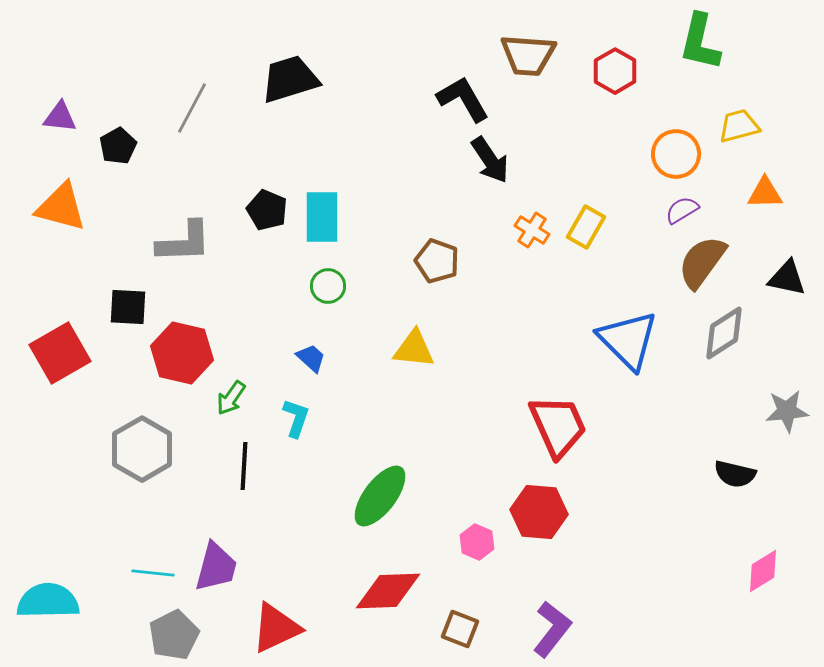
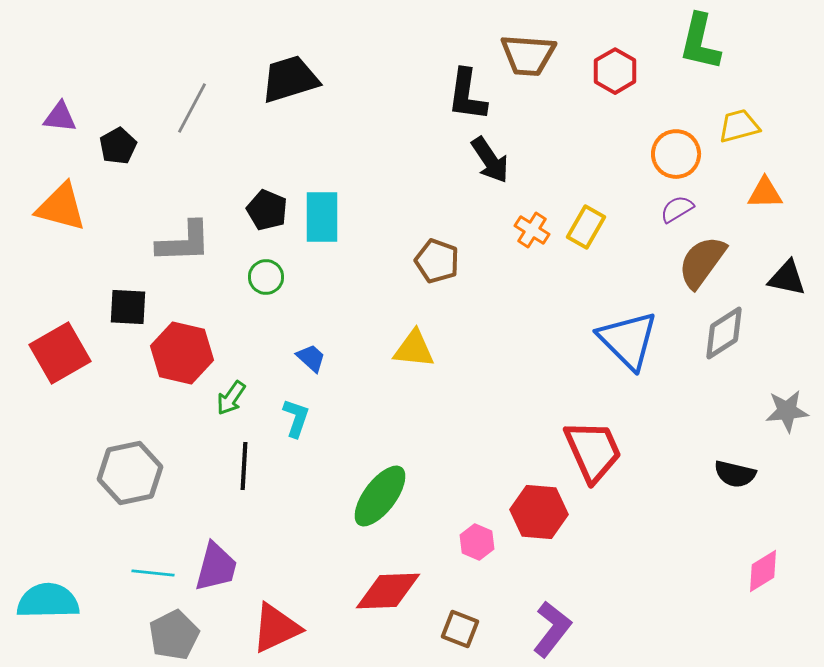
black L-shape at (463, 99): moved 4 px right, 4 px up; rotated 142 degrees counterclockwise
purple semicircle at (682, 210): moved 5 px left, 1 px up
green circle at (328, 286): moved 62 px left, 9 px up
red trapezoid at (558, 426): moved 35 px right, 25 px down
gray hexagon at (142, 449): moved 12 px left, 24 px down; rotated 18 degrees clockwise
